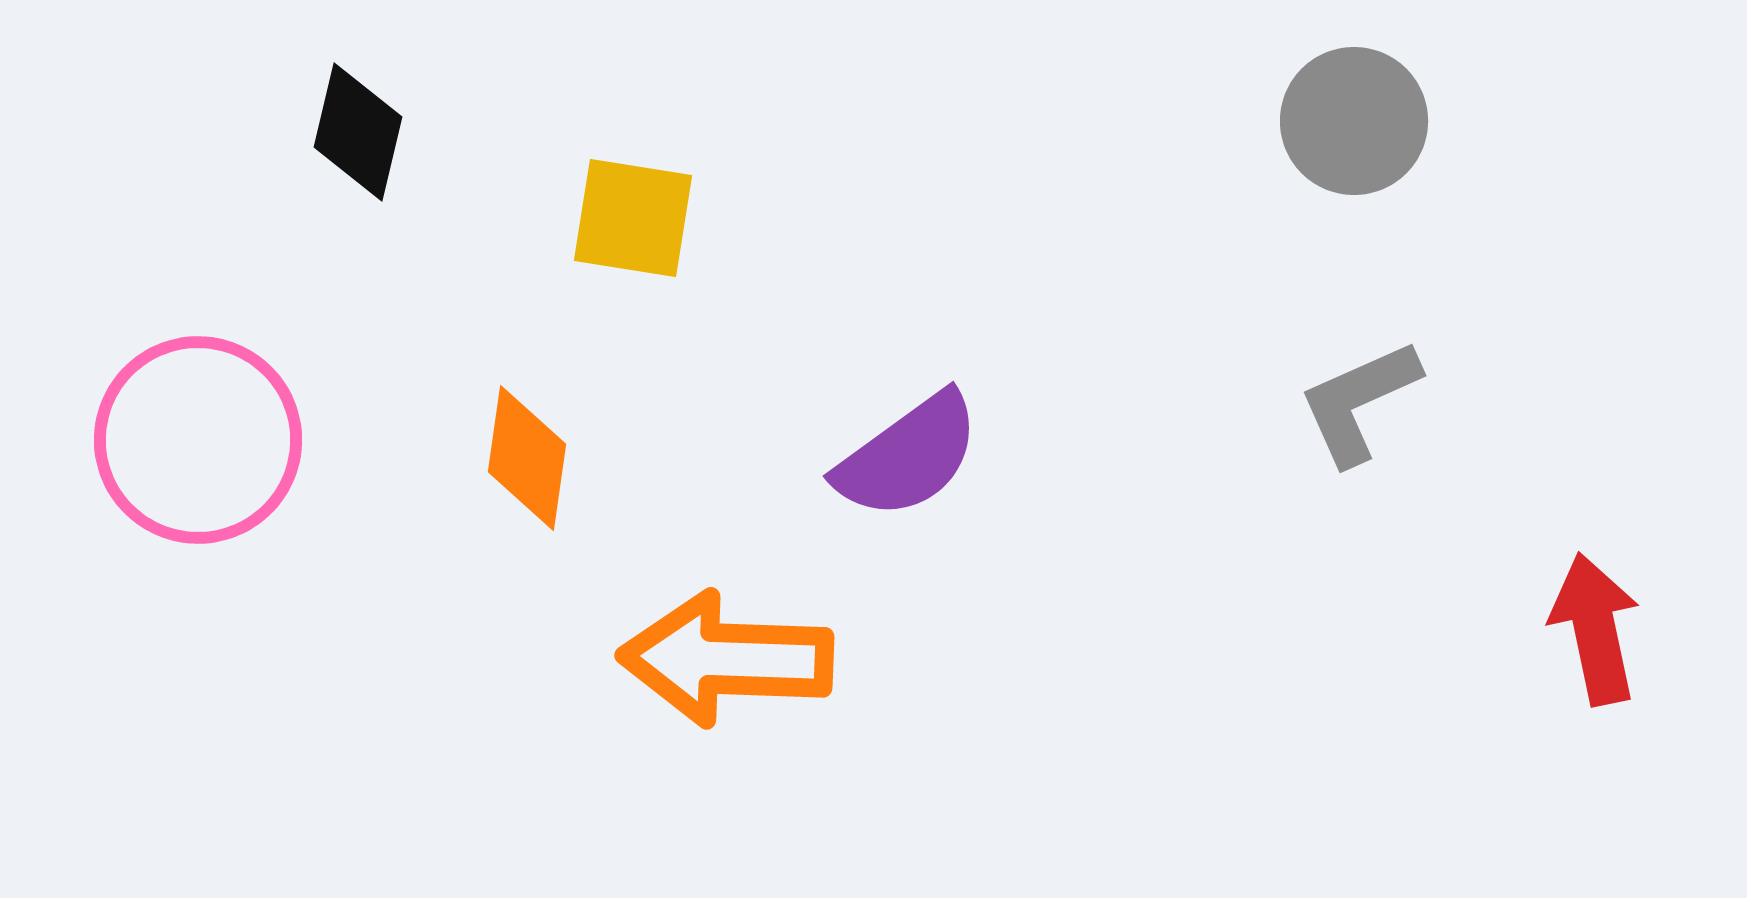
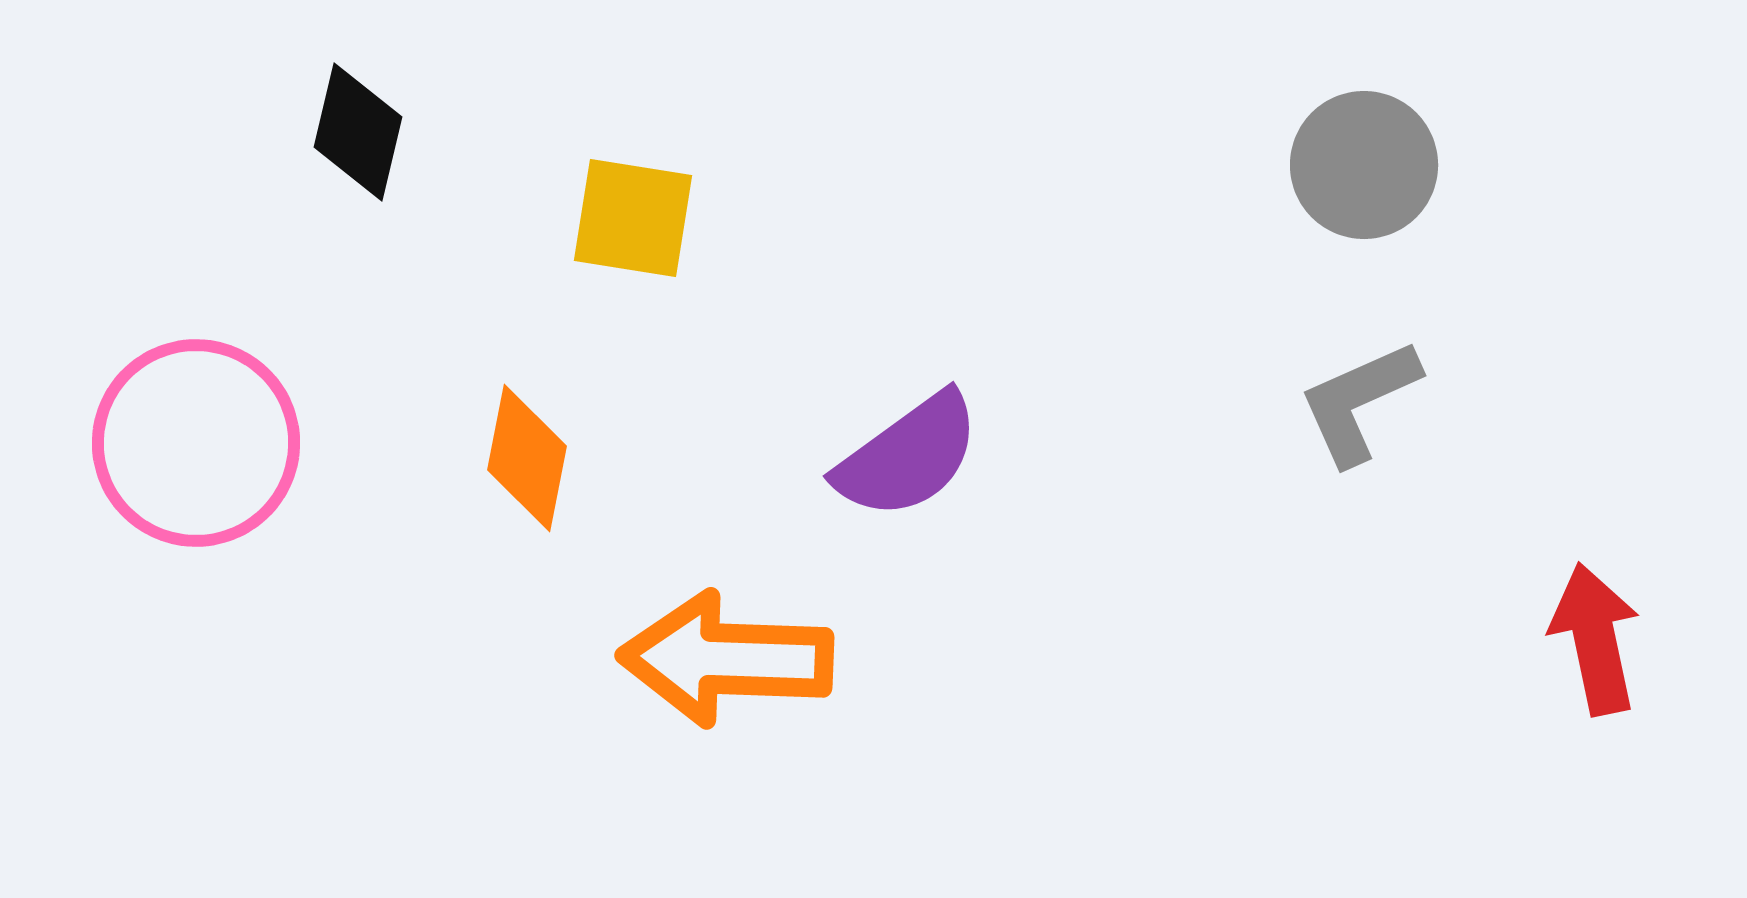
gray circle: moved 10 px right, 44 px down
pink circle: moved 2 px left, 3 px down
orange diamond: rotated 3 degrees clockwise
red arrow: moved 10 px down
